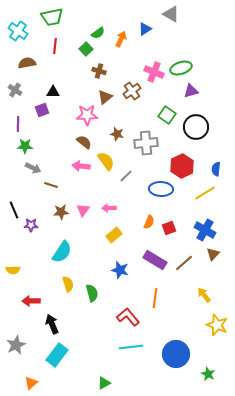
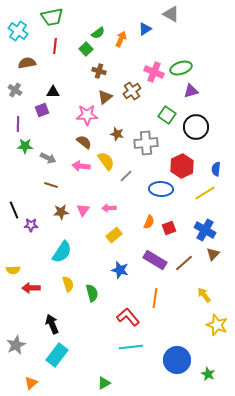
gray arrow at (33, 168): moved 15 px right, 10 px up
red arrow at (31, 301): moved 13 px up
blue circle at (176, 354): moved 1 px right, 6 px down
